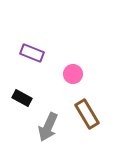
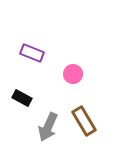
brown rectangle: moved 3 px left, 7 px down
